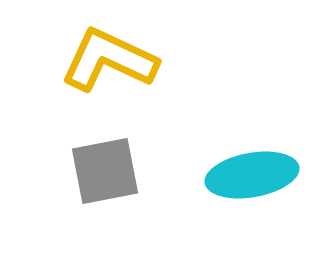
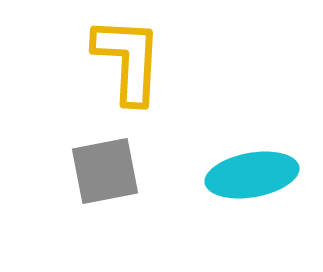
yellow L-shape: moved 19 px right; rotated 68 degrees clockwise
